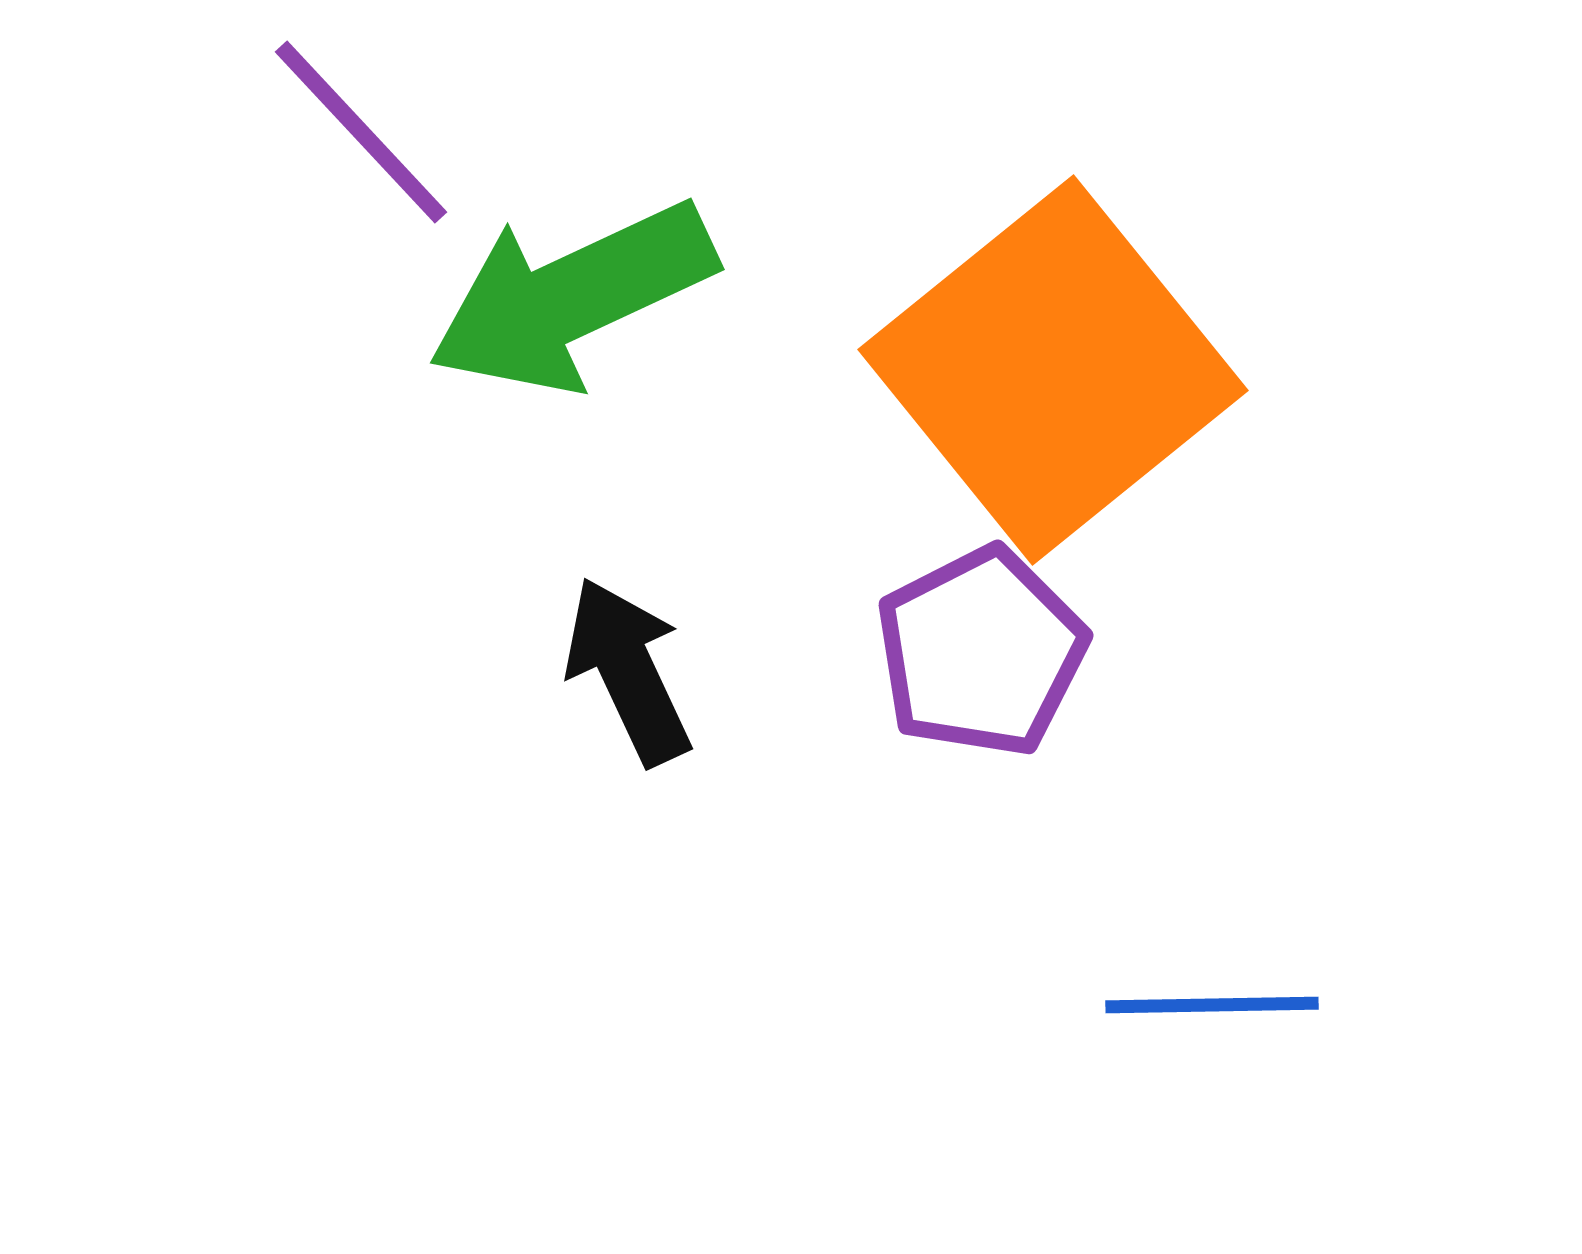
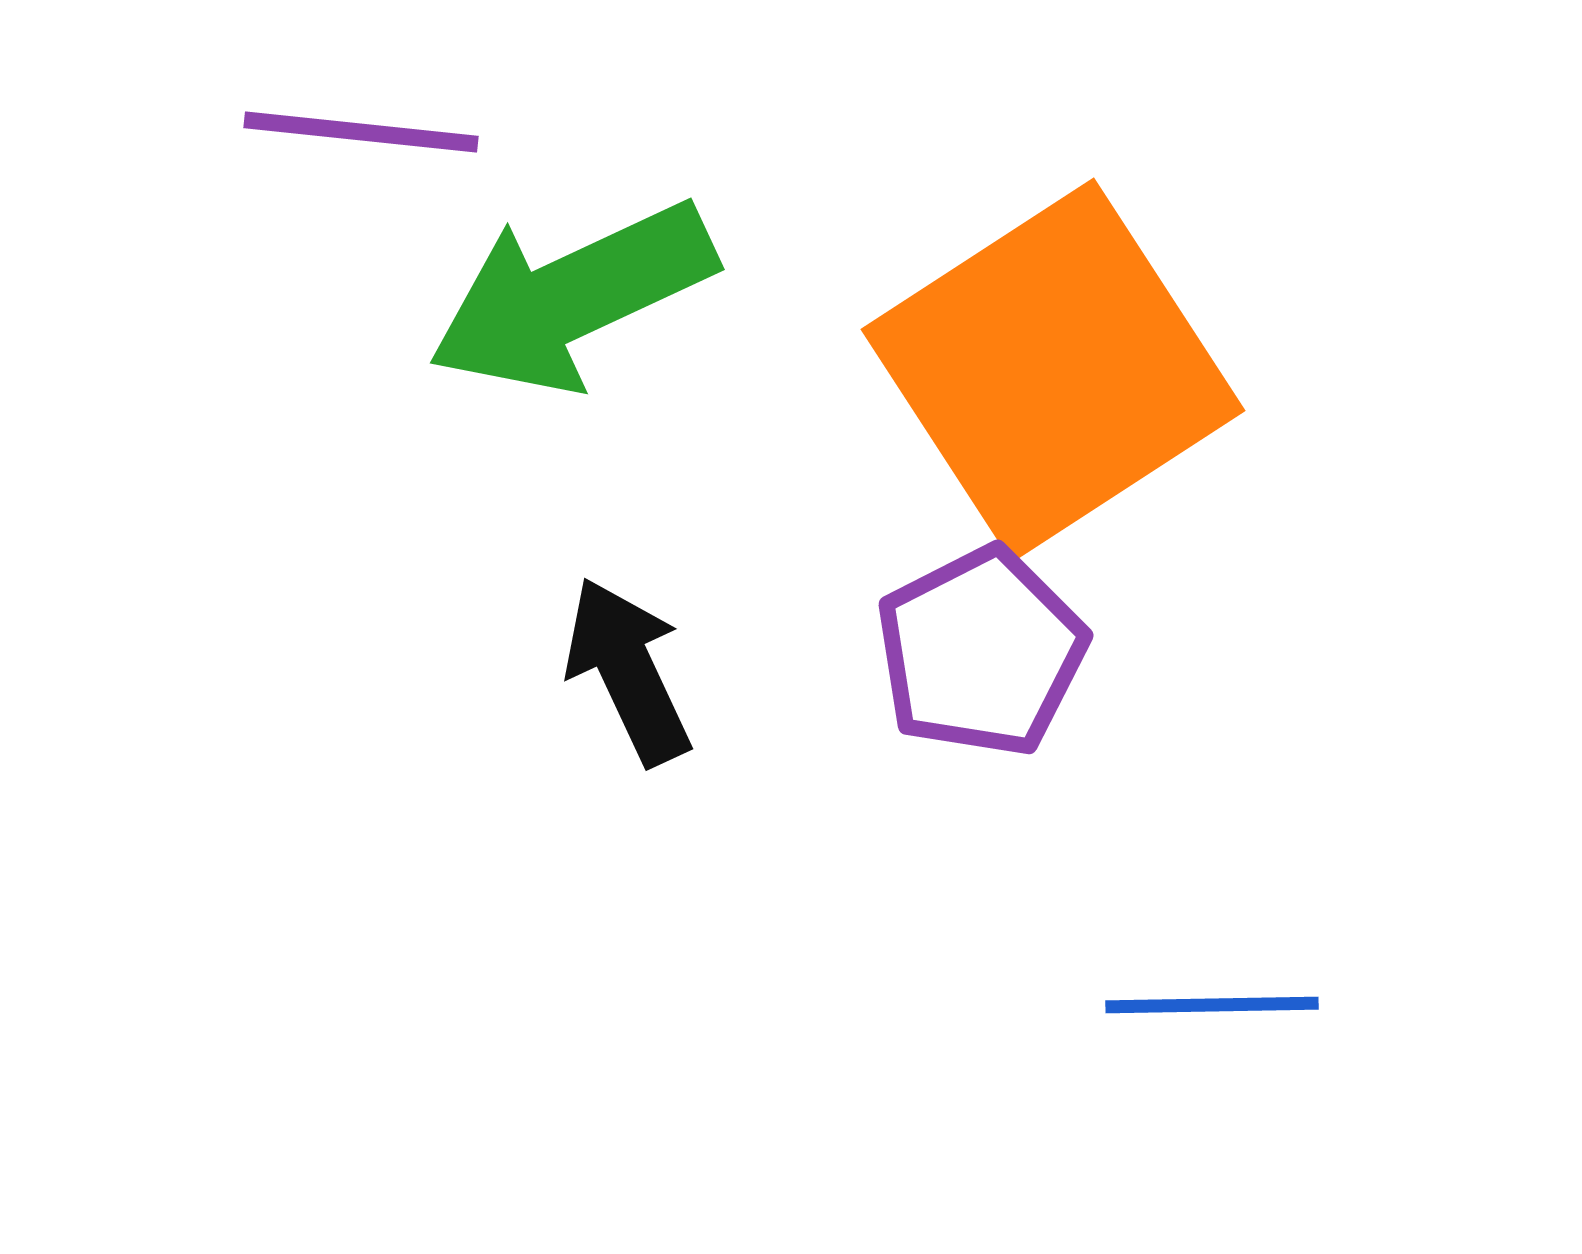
purple line: rotated 41 degrees counterclockwise
orange square: rotated 6 degrees clockwise
